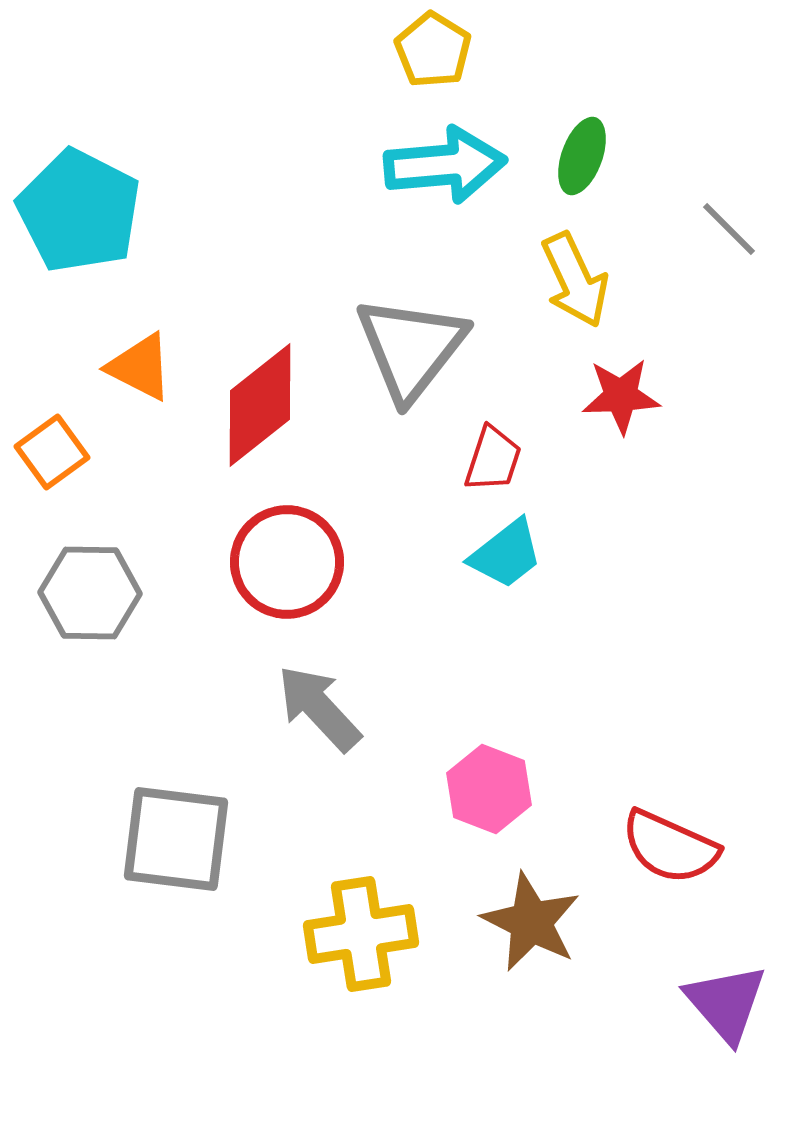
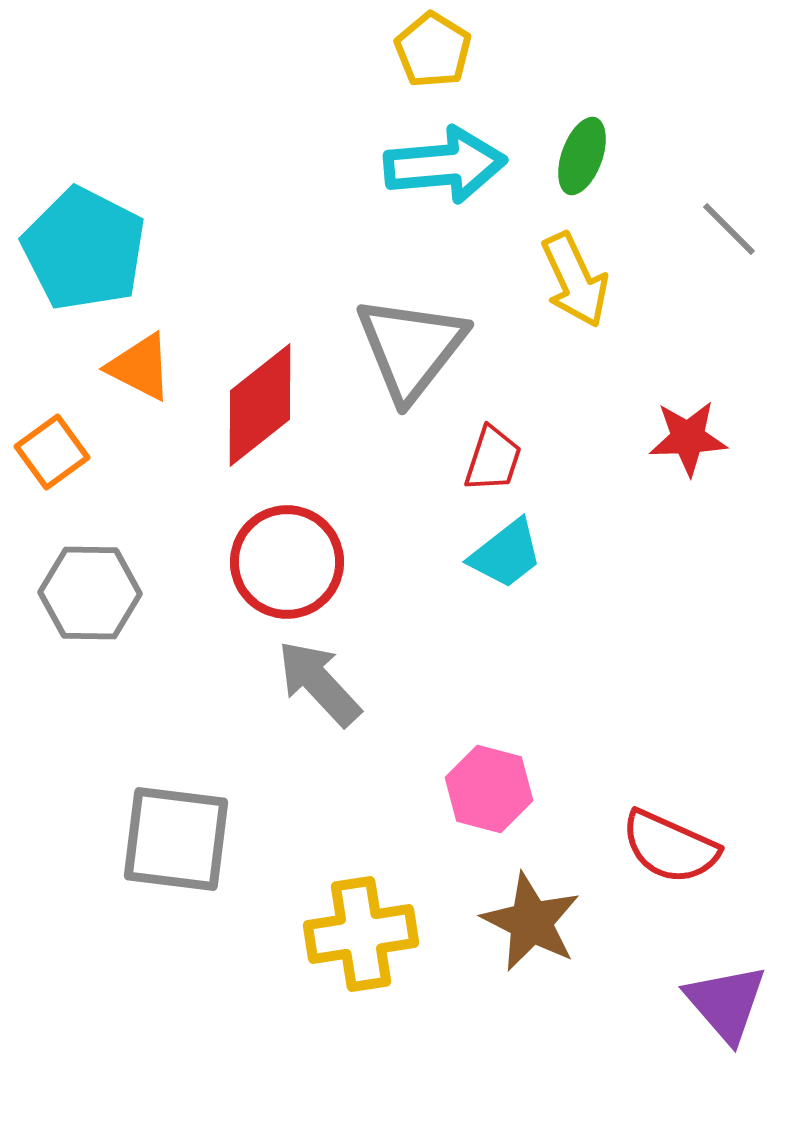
cyan pentagon: moved 5 px right, 38 px down
red star: moved 67 px right, 42 px down
gray arrow: moved 25 px up
pink hexagon: rotated 6 degrees counterclockwise
